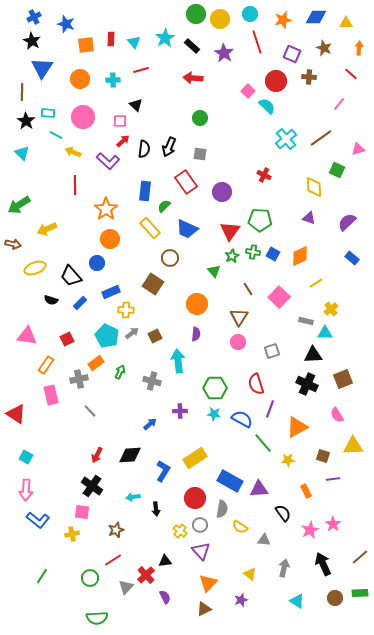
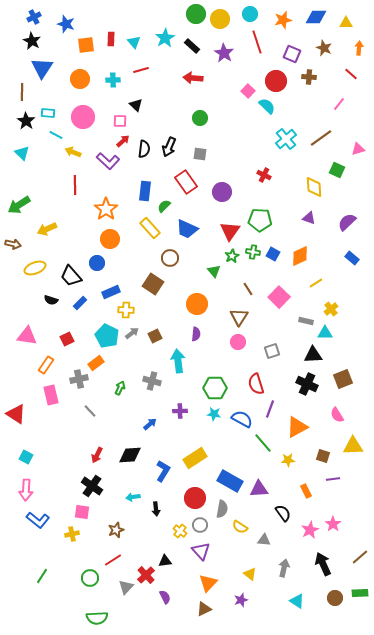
green arrow at (120, 372): moved 16 px down
